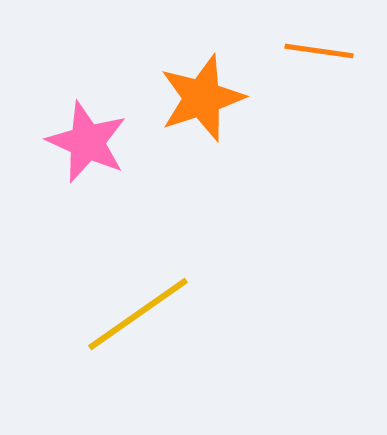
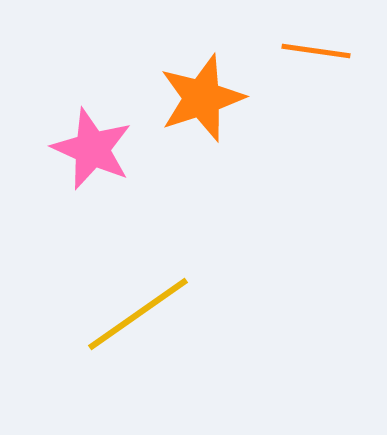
orange line: moved 3 px left
pink star: moved 5 px right, 7 px down
